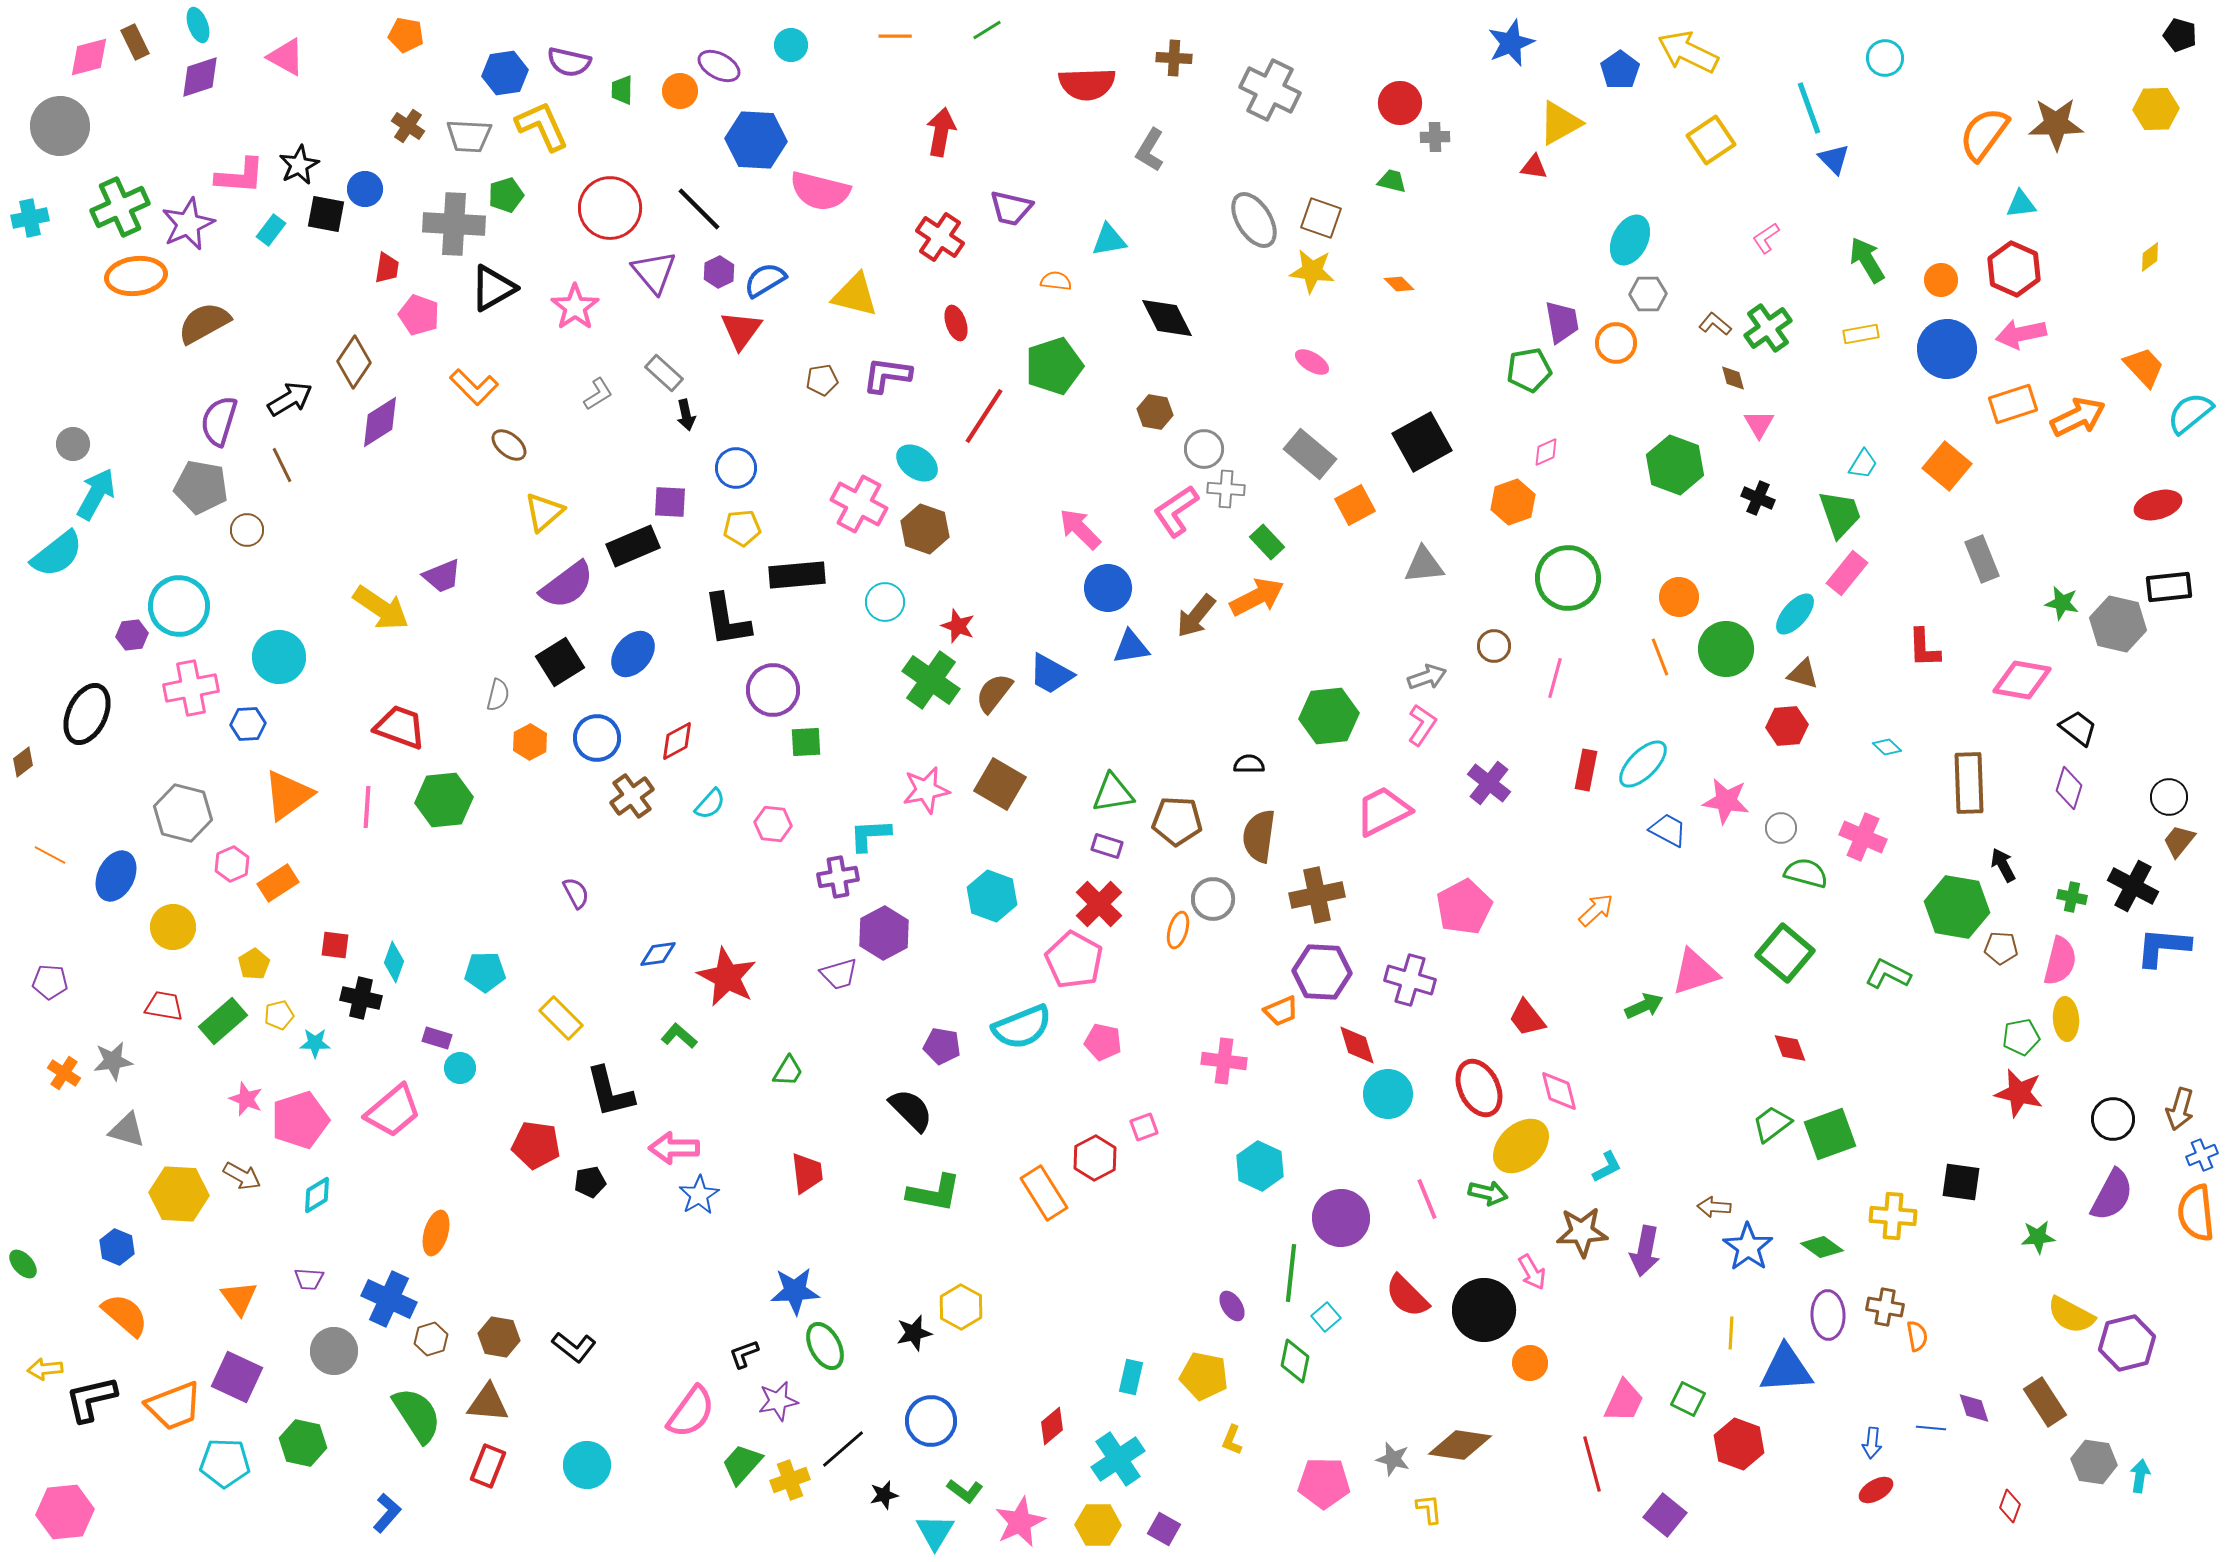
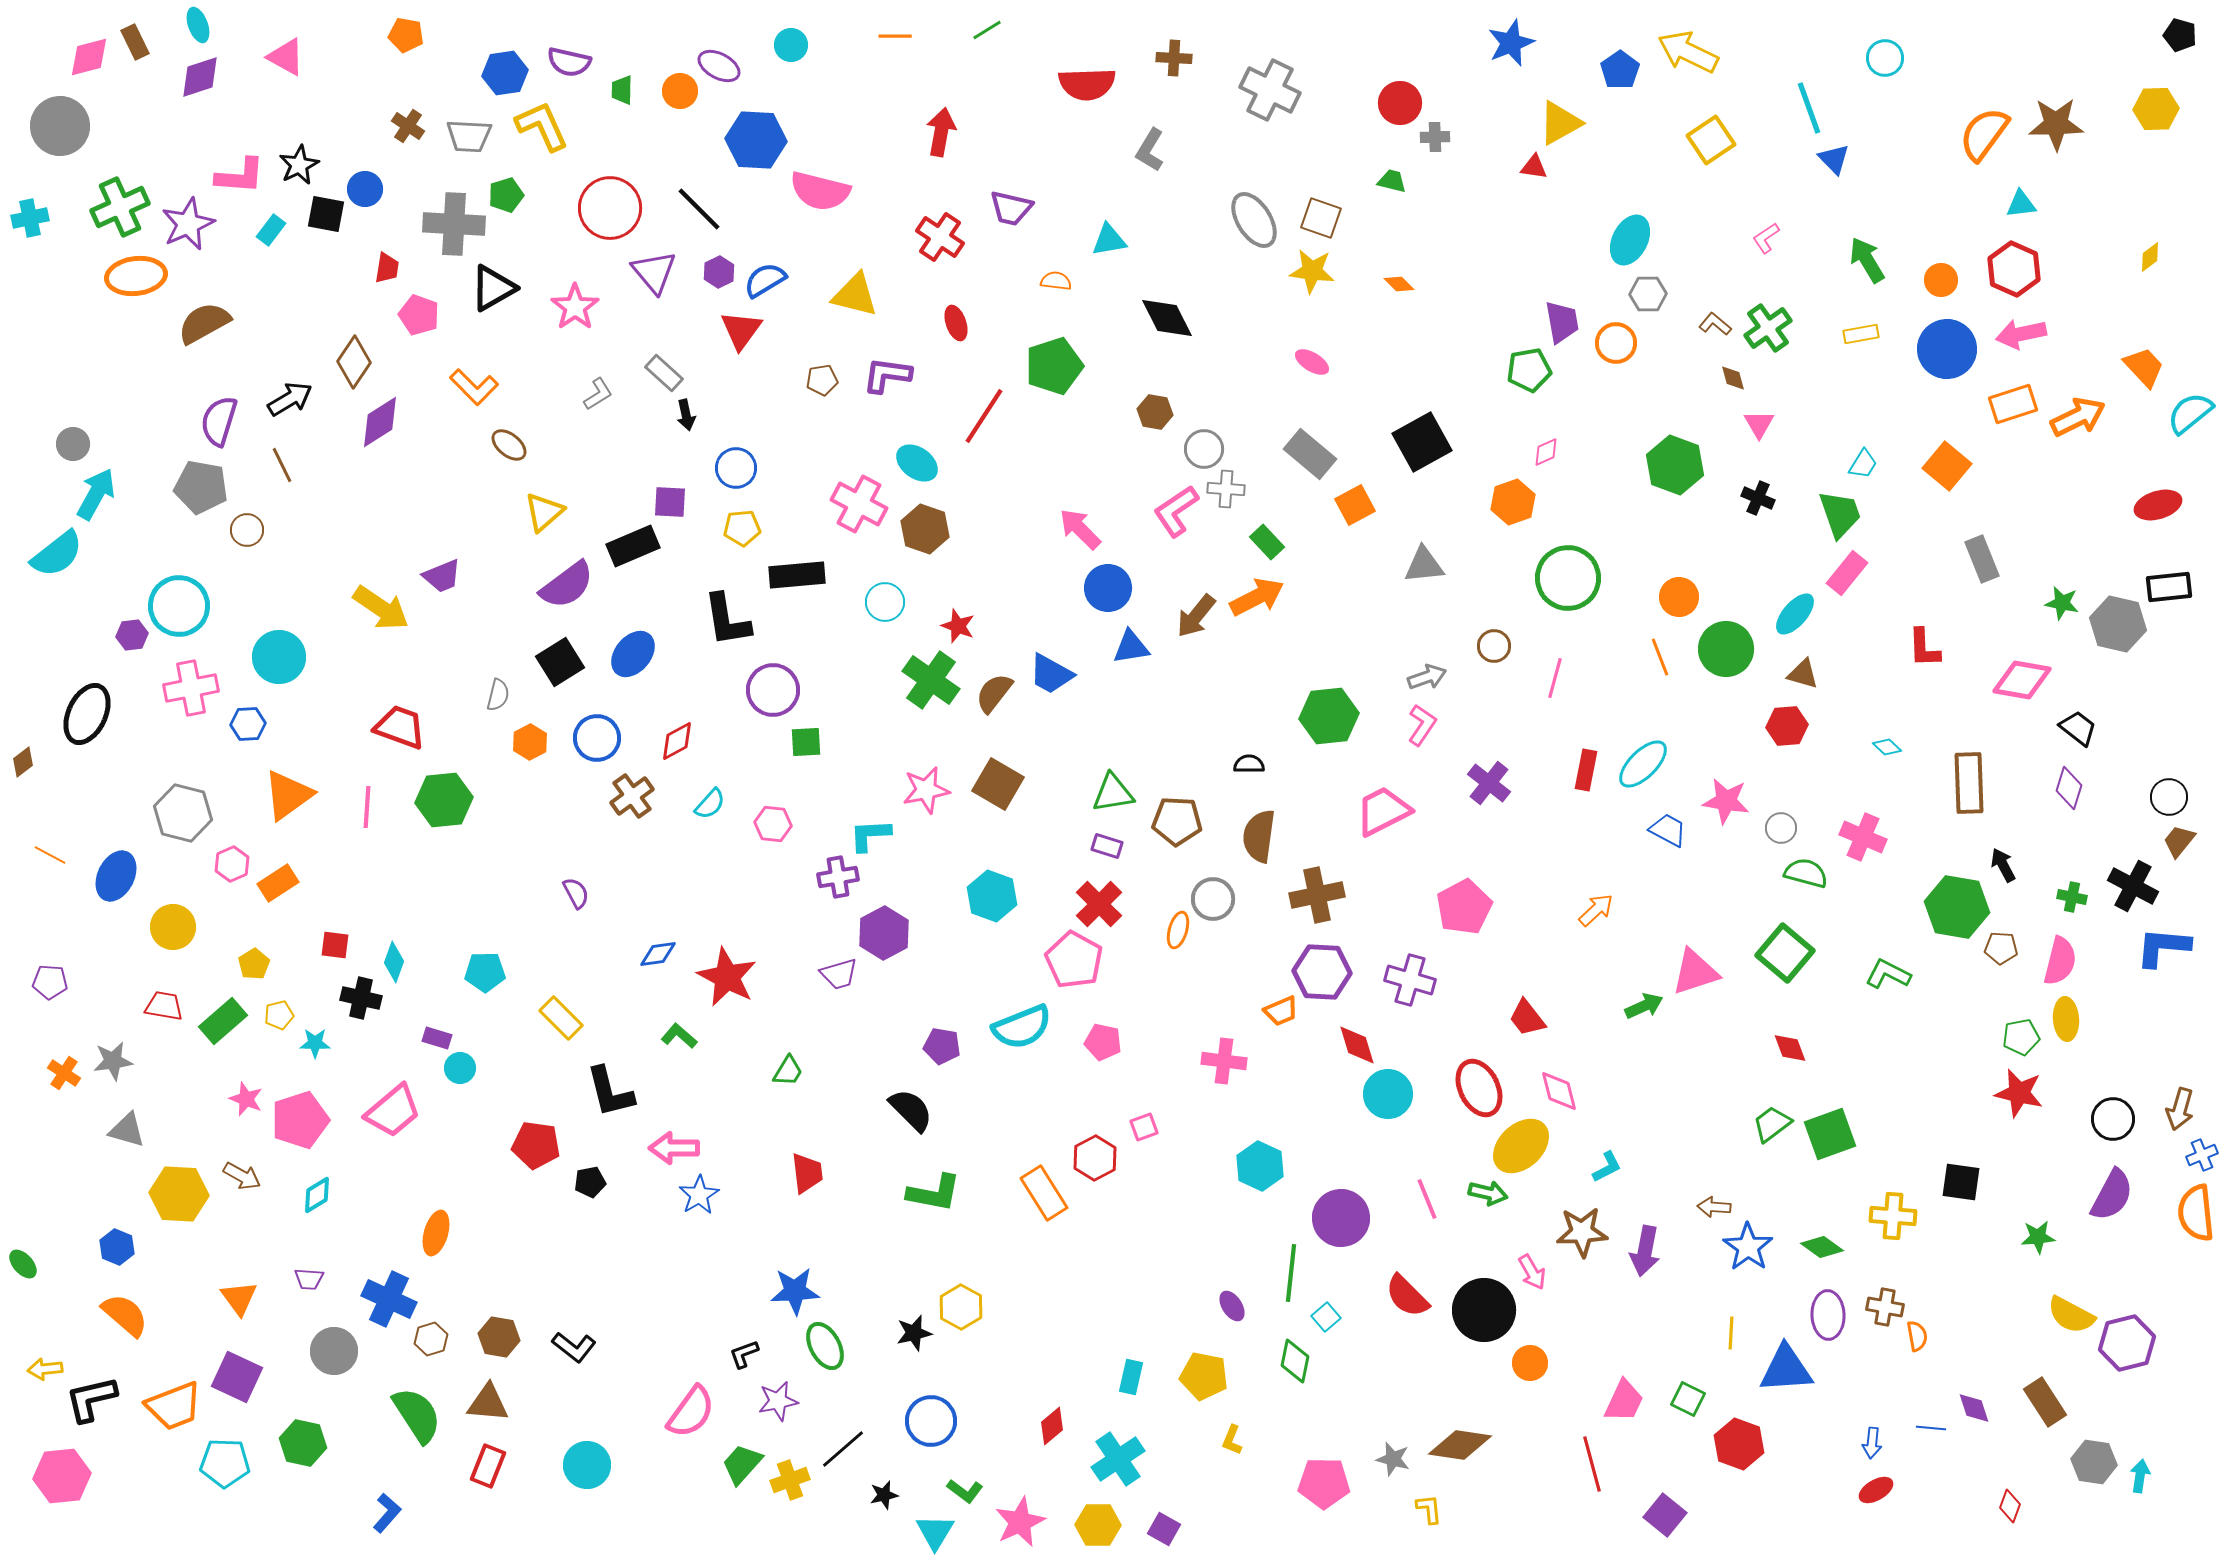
brown square at (1000, 784): moved 2 px left
pink hexagon at (65, 1512): moved 3 px left, 36 px up
